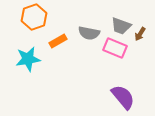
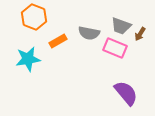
orange hexagon: rotated 20 degrees counterclockwise
purple semicircle: moved 3 px right, 4 px up
